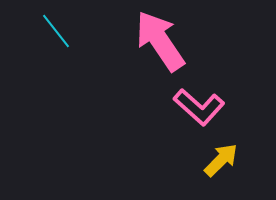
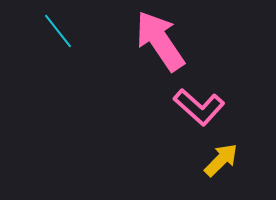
cyan line: moved 2 px right
